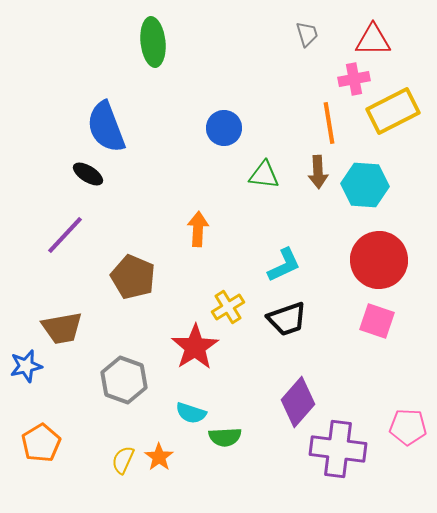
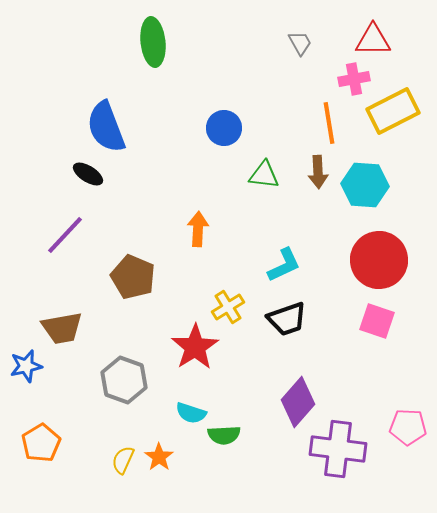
gray trapezoid: moved 7 px left, 9 px down; rotated 12 degrees counterclockwise
green semicircle: moved 1 px left, 2 px up
